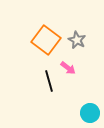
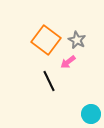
pink arrow: moved 6 px up; rotated 105 degrees clockwise
black line: rotated 10 degrees counterclockwise
cyan circle: moved 1 px right, 1 px down
